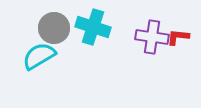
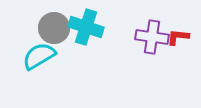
cyan cross: moved 7 px left
